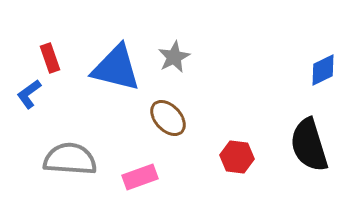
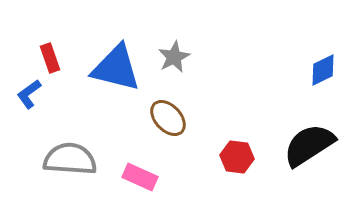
black semicircle: rotated 74 degrees clockwise
pink rectangle: rotated 44 degrees clockwise
